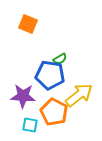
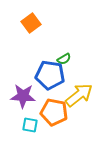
orange square: moved 3 px right, 1 px up; rotated 30 degrees clockwise
green semicircle: moved 4 px right
orange pentagon: rotated 16 degrees counterclockwise
